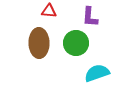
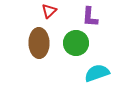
red triangle: rotated 49 degrees counterclockwise
